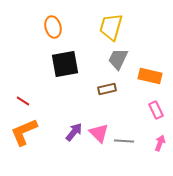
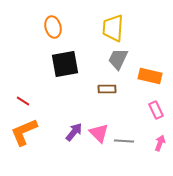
yellow trapezoid: moved 2 px right, 1 px down; rotated 12 degrees counterclockwise
brown rectangle: rotated 12 degrees clockwise
